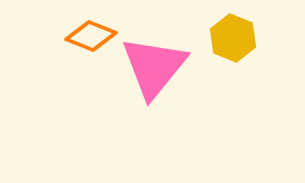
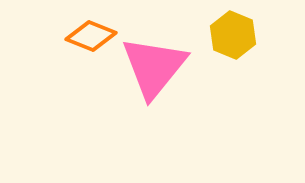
yellow hexagon: moved 3 px up
